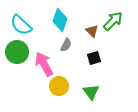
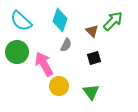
cyan semicircle: moved 4 px up
